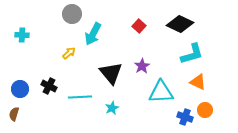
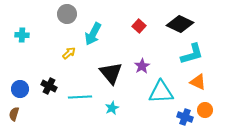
gray circle: moved 5 px left
